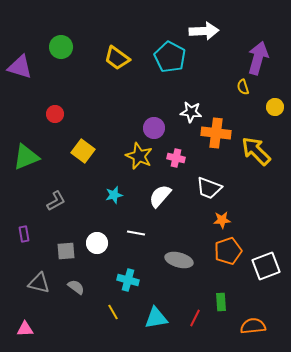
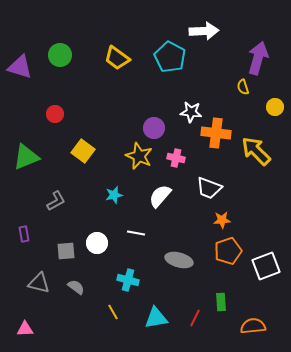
green circle: moved 1 px left, 8 px down
